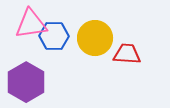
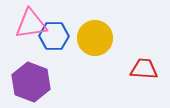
red trapezoid: moved 17 px right, 15 px down
purple hexagon: moved 5 px right; rotated 9 degrees counterclockwise
